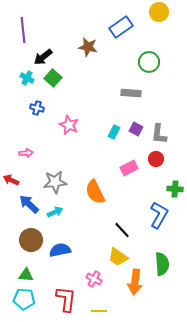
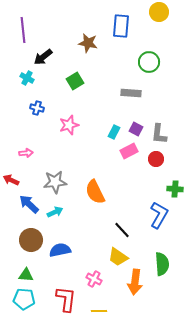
blue rectangle: moved 1 px up; rotated 50 degrees counterclockwise
brown star: moved 4 px up
green square: moved 22 px right, 3 px down; rotated 18 degrees clockwise
pink star: rotated 30 degrees clockwise
pink rectangle: moved 17 px up
